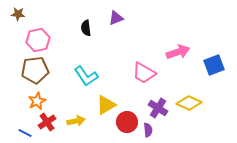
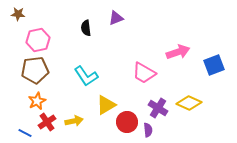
yellow arrow: moved 2 px left
